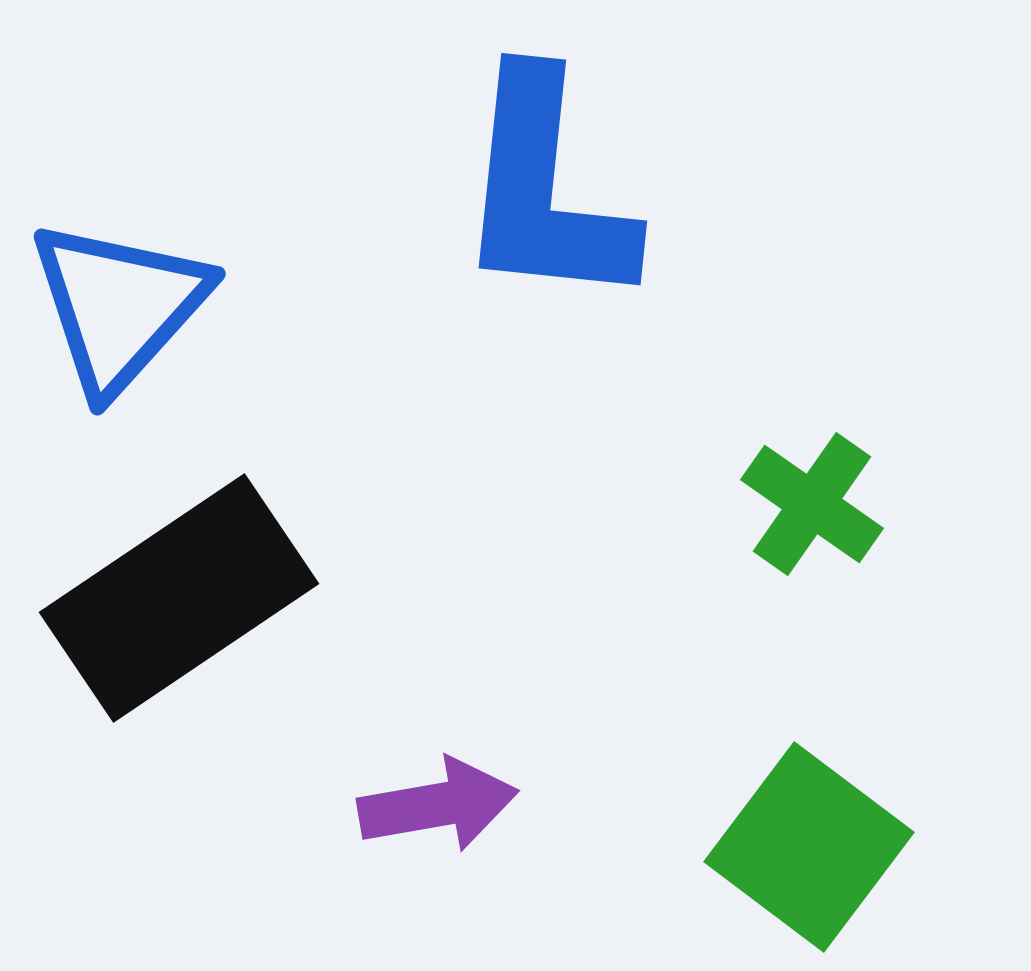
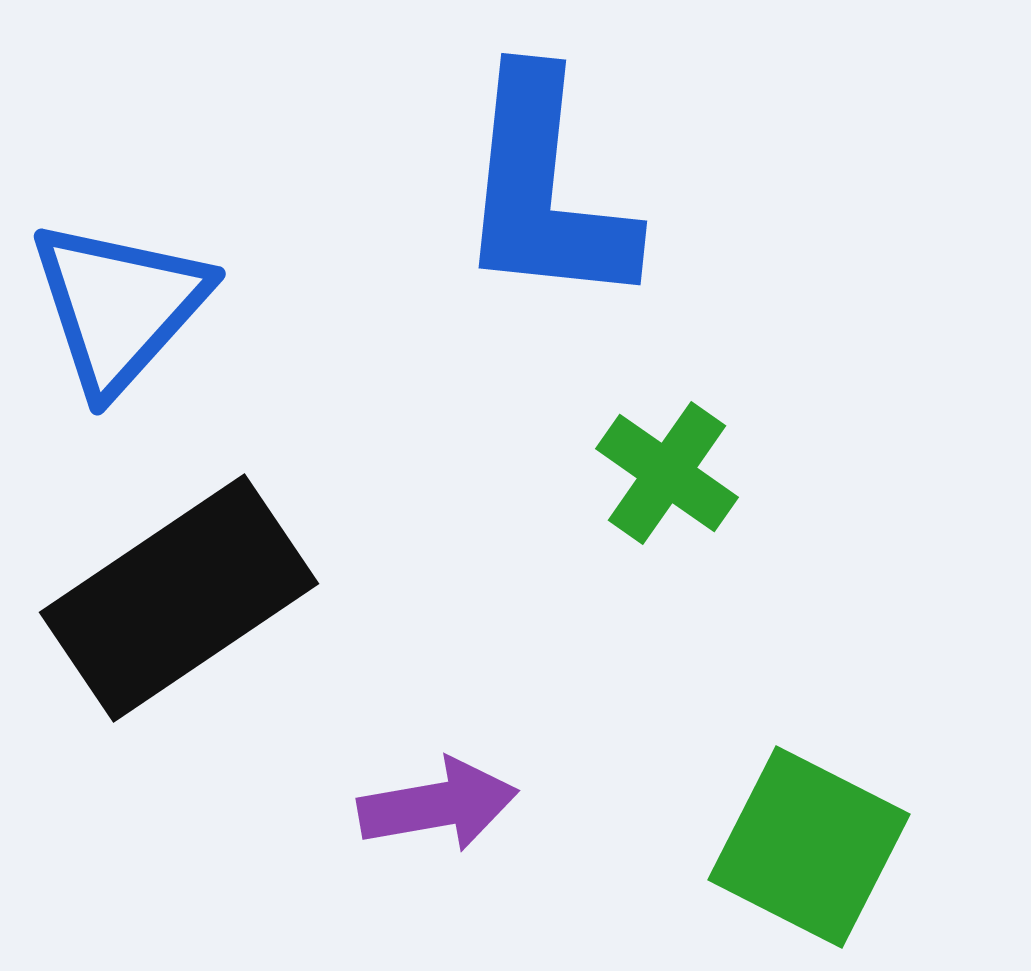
green cross: moved 145 px left, 31 px up
green square: rotated 10 degrees counterclockwise
